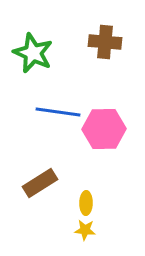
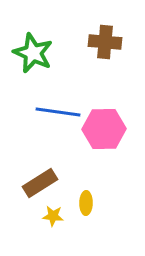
yellow star: moved 32 px left, 14 px up
